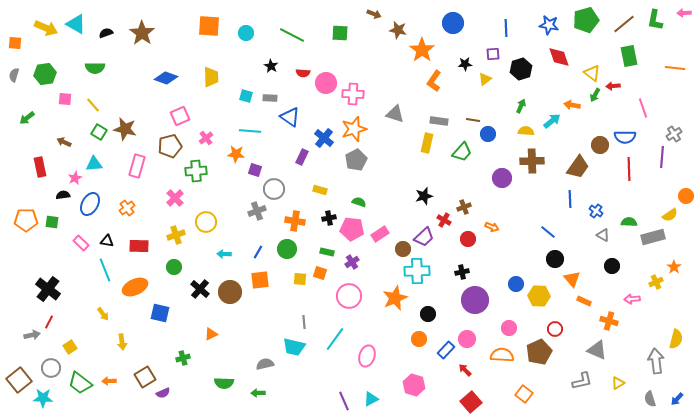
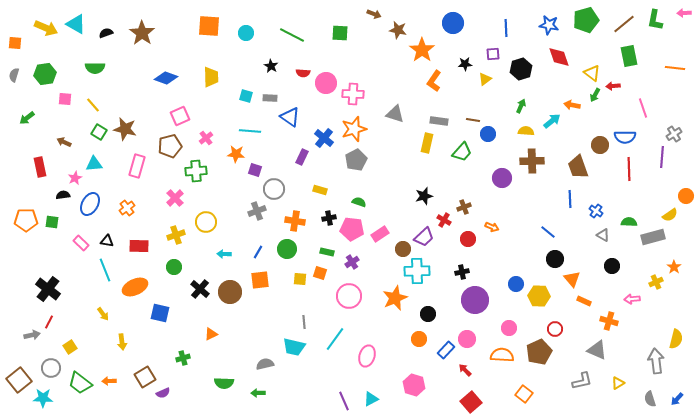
brown trapezoid at (578, 167): rotated 125 degrees clockwise
